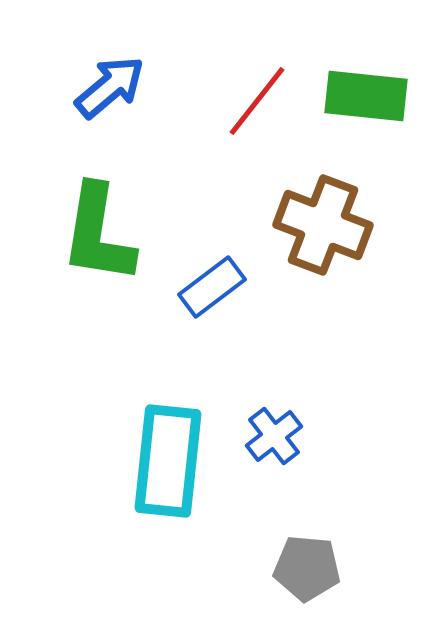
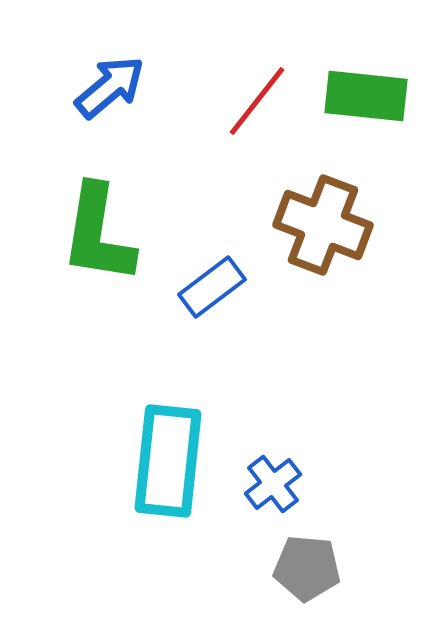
blue cross: moved 1 px left, 48 px down
